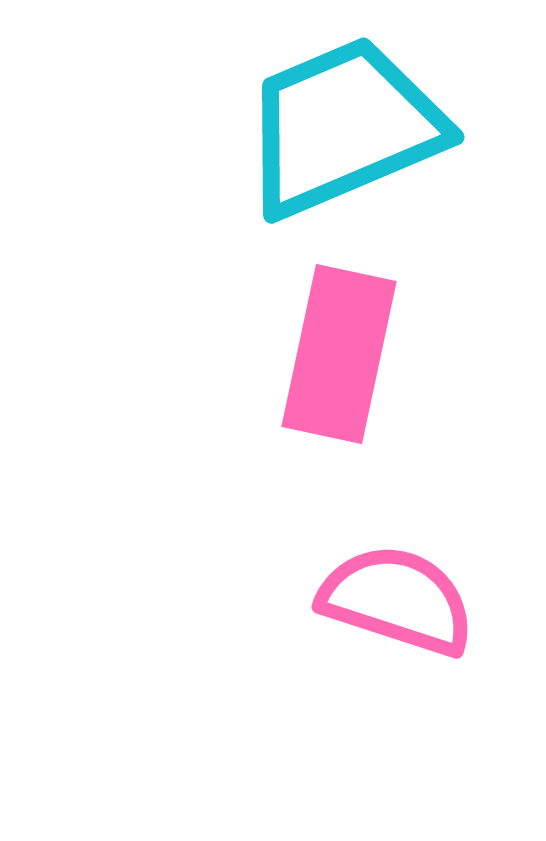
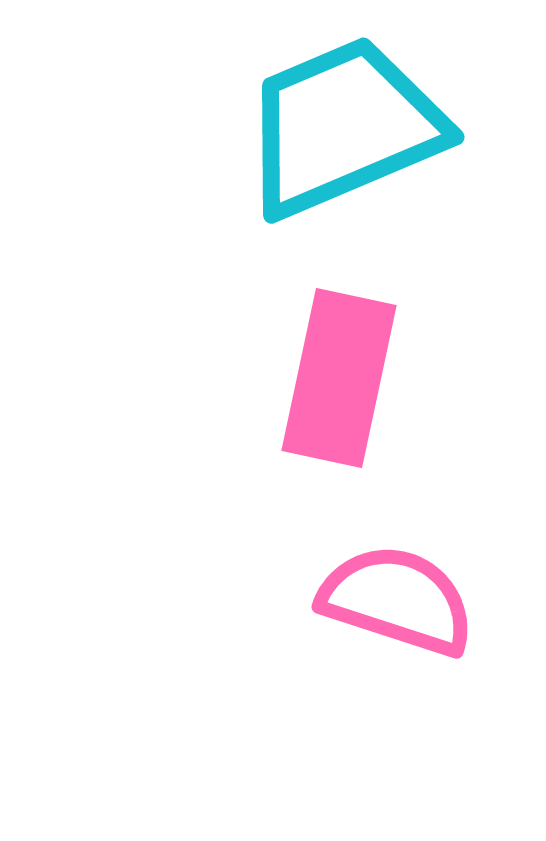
pink rectangle: moved 24 px down
